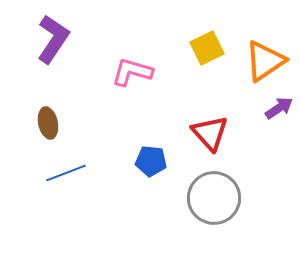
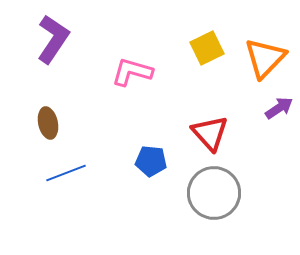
orange triangle: moved 3 px up; rotated 12 degrees counterclockwise
gray circle: moved 5 px up
